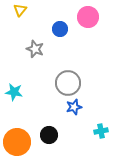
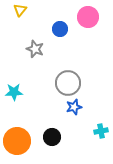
cyan star: rotated 12 degrees counterclockwise
black circle: moved 3 px right, 2 px down
orange circle: moved 1 px up
